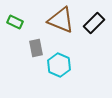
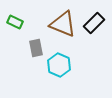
brown triangle: moved 2 px right, 4 px down
